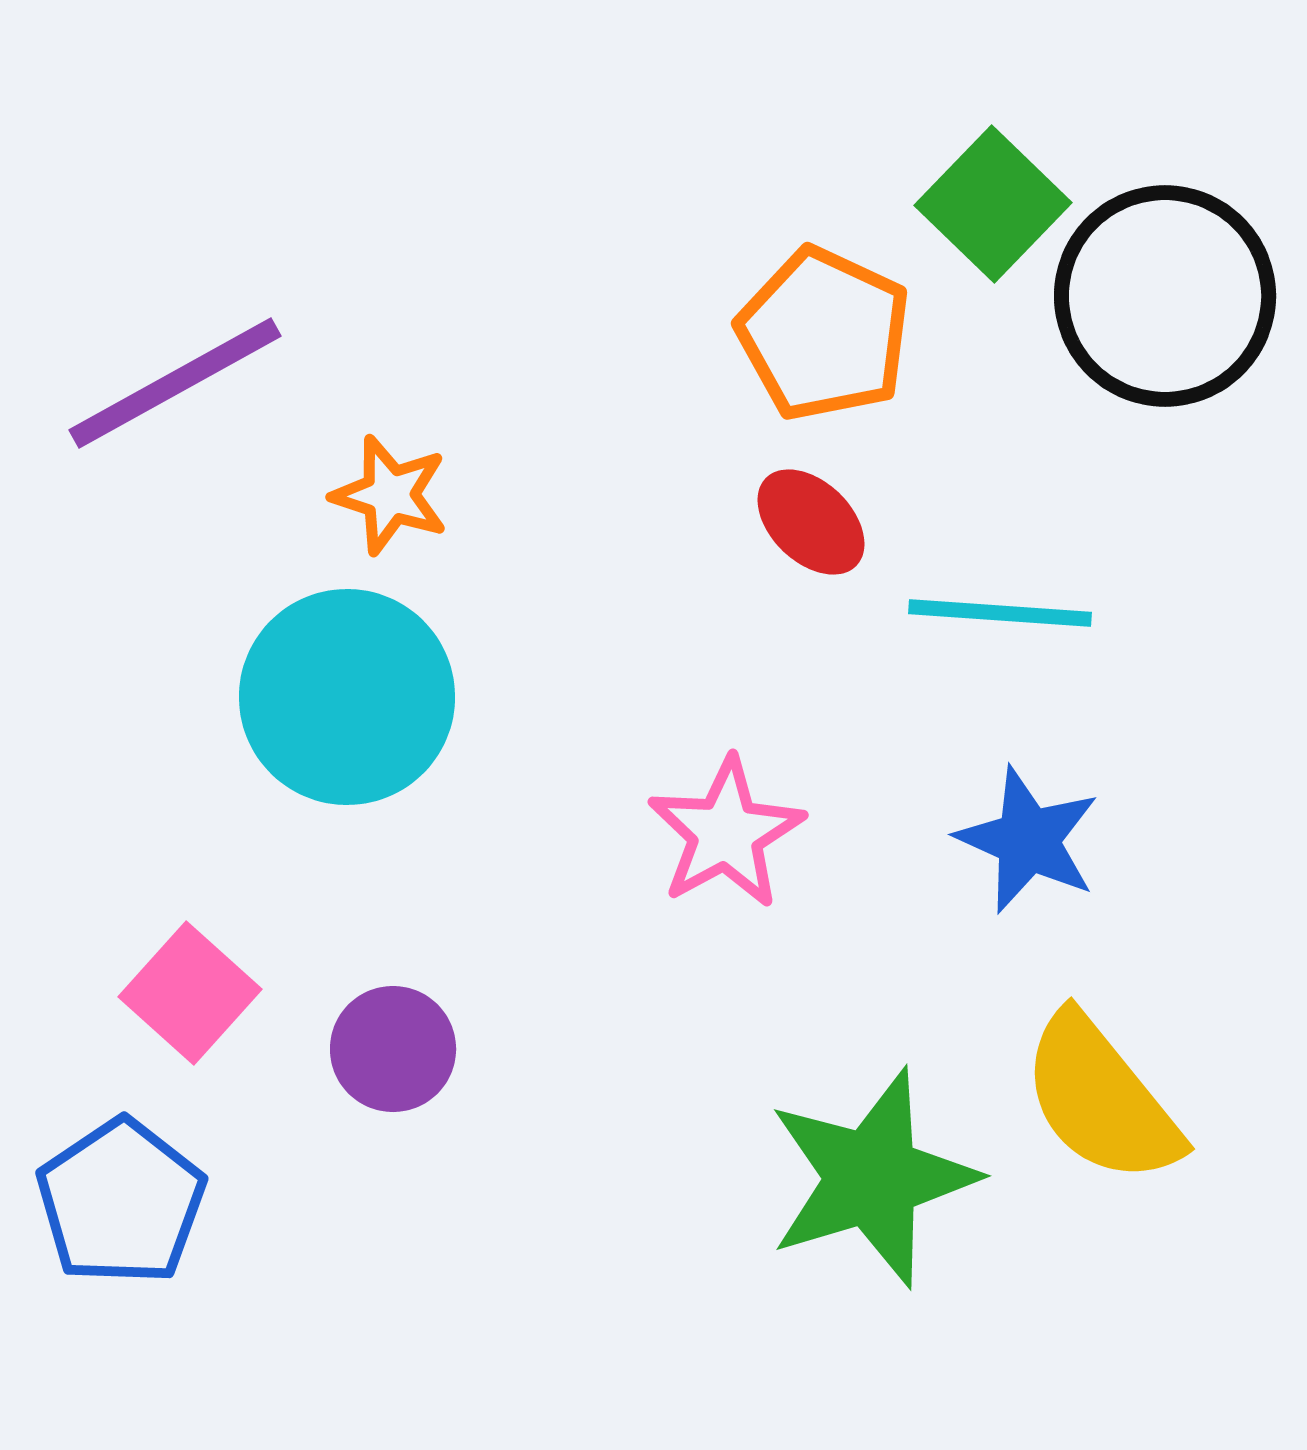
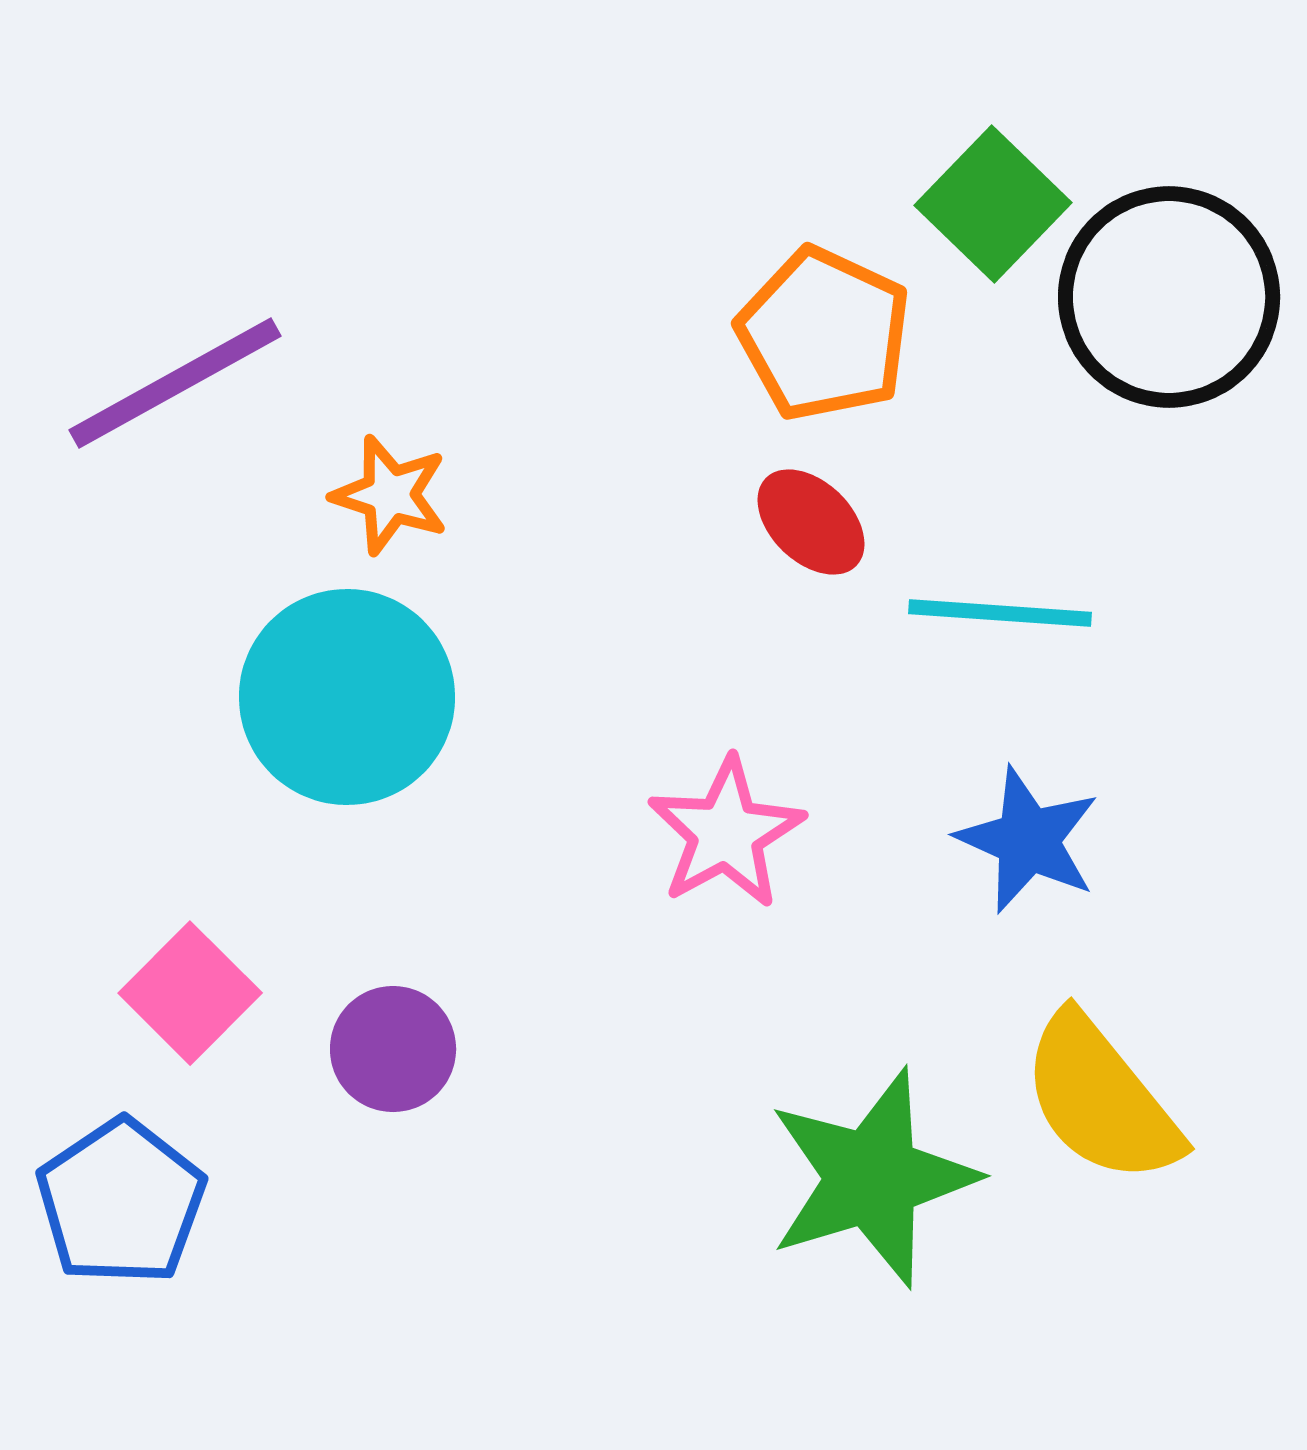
black circle: moved 4 px right, 1 px down
pink square: rotated 3 degrees clockwise
